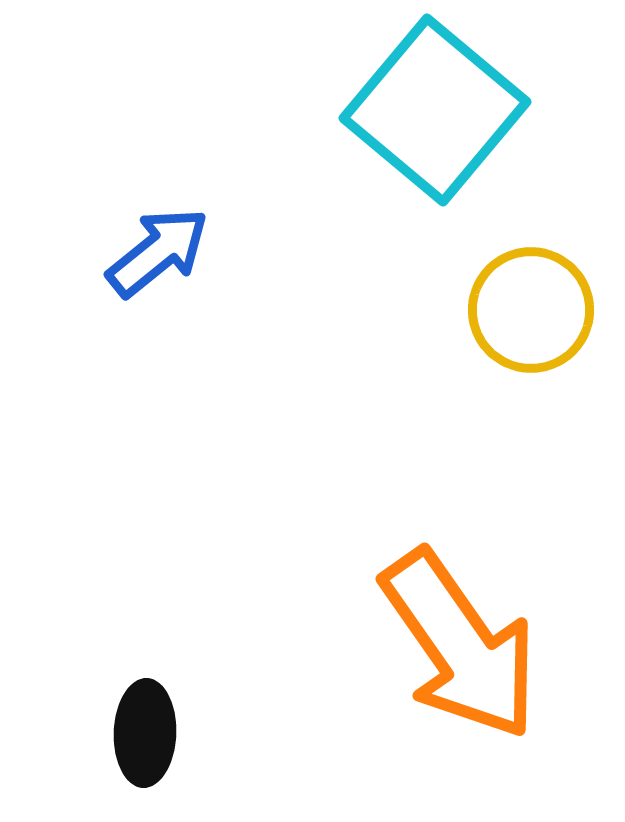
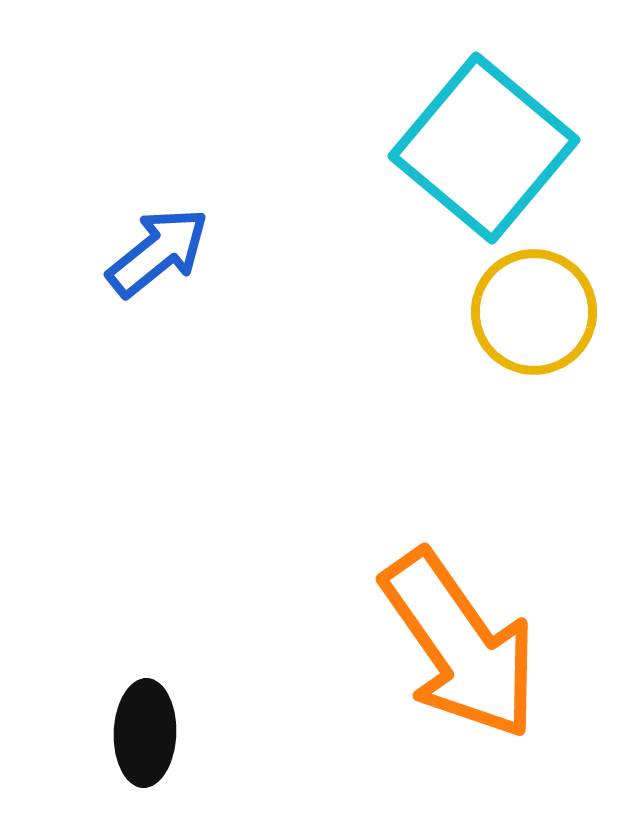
cyan square: moved 49 px right, 38 px down
yellow circle: moved 3 px right, 2 px down
